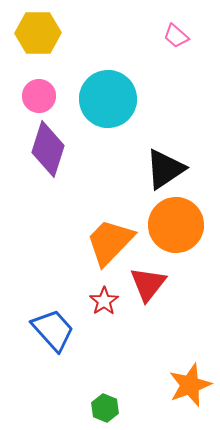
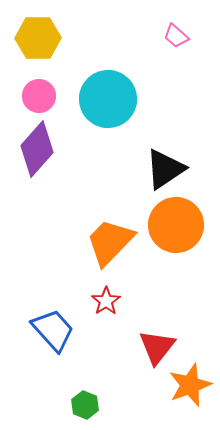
yellow hexagon: moved 5 px down
purple diamond: moved 11 px left; rotated 24 degrees clockwise
red triangle: moved 9 px right, 63 px down
red star: moved 2 px right
green hexagon: moved 20 px left, 3 px up
